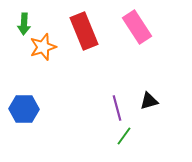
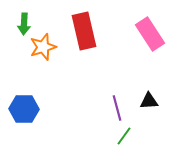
pink rectangle: moved 13 px right, 7 px down
red rectangle: rotated 9 degrees clockwise
black triangle: rotated 12 degrees clockwise
